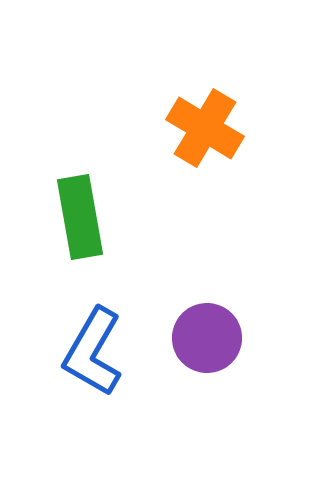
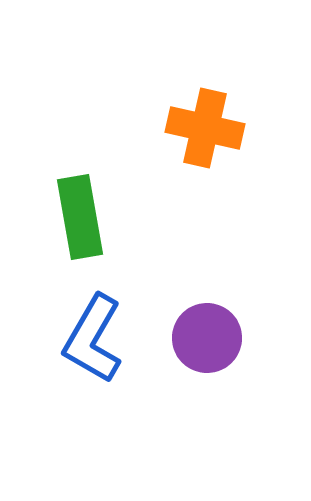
orange cross: rotated 18 degrees counterclockwise
blue L-shape: moved 13 px up
